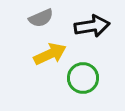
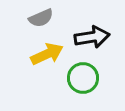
black arrow: moved 11 px down
yellow arrow: moved 3 px left
